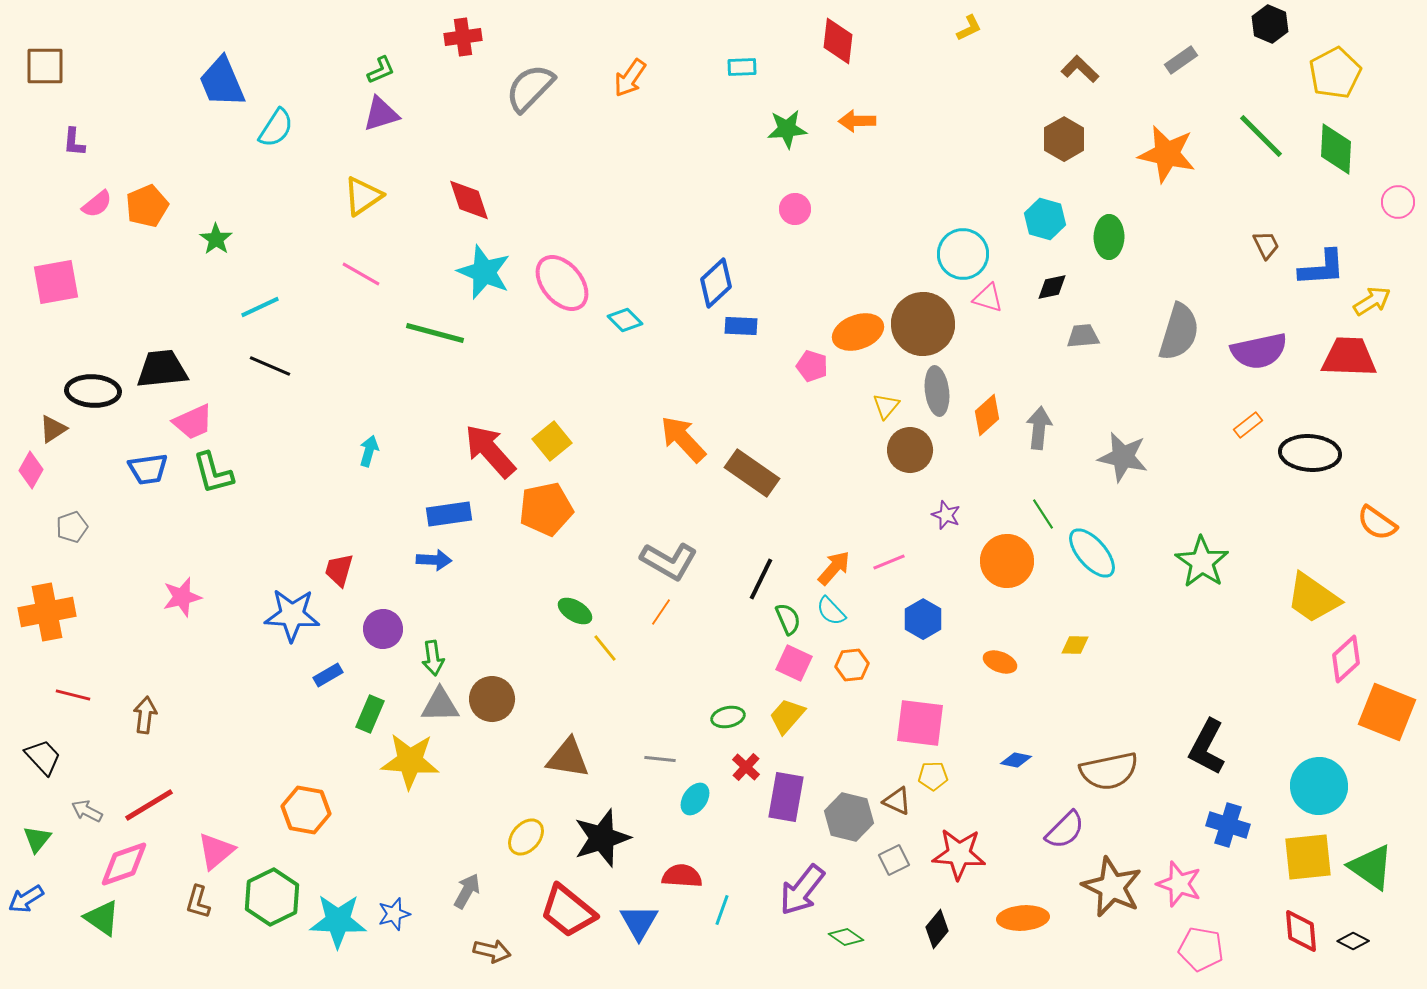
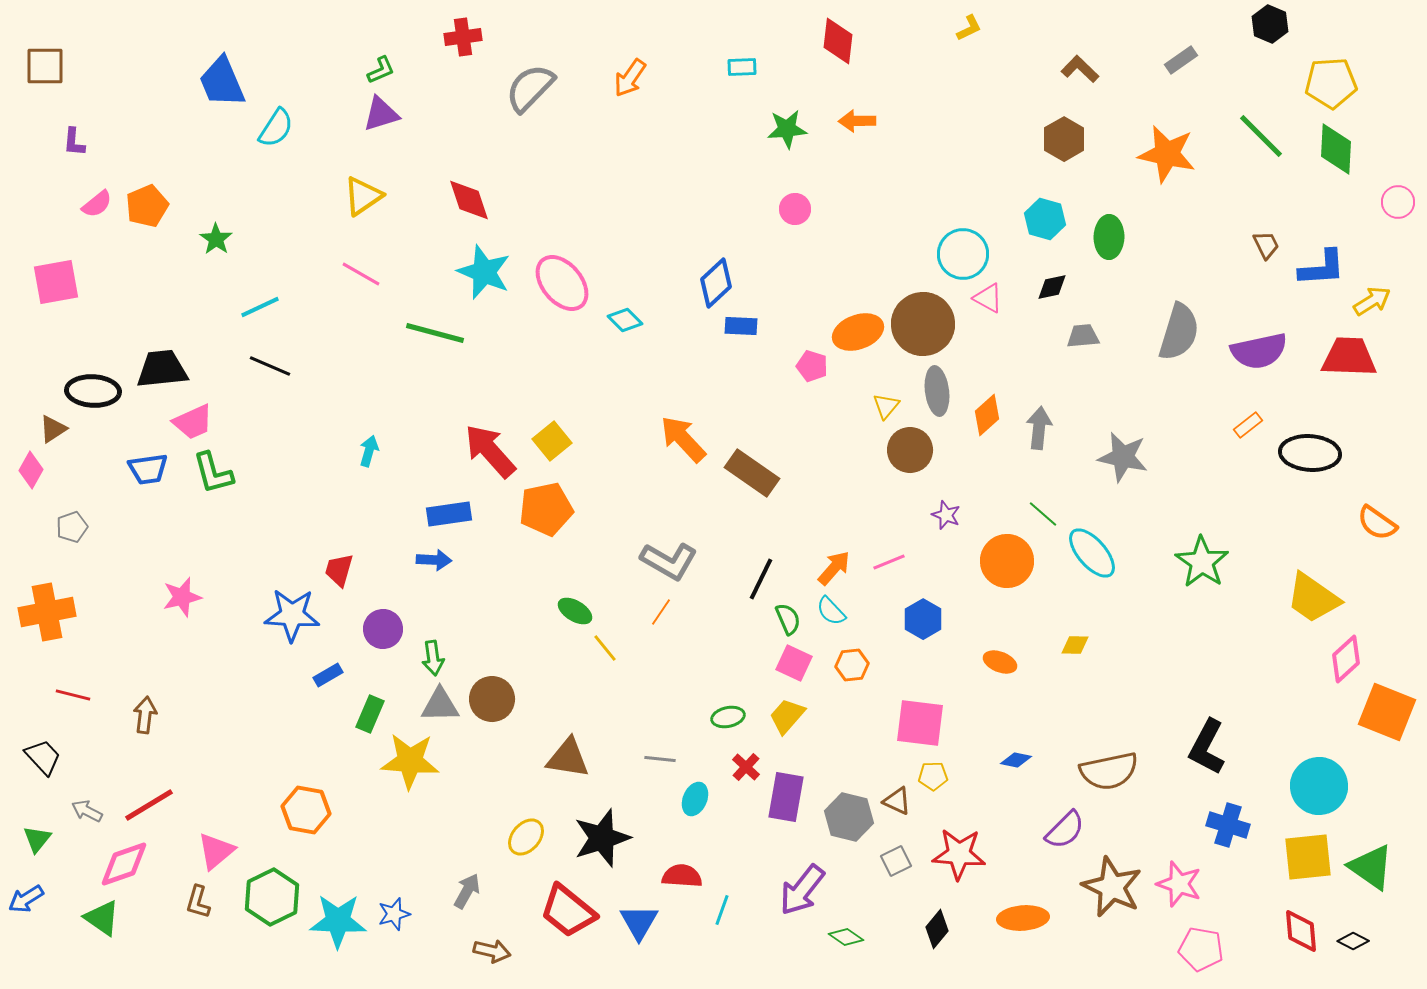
yellow pentagon at (1335, 73): moved 4 px left, 10 px down; rotated 24 degrees clockwise
pink triangle at (988, 298): rotated 12 degrees clockwise
green line at (1043, 514): rotated 16 degrees counterclockwise
cyan ellipse at (695, 799): rotated 12 degrees counterclockwise
gray square at (894, 860): moved 2 px right, 1 px down
